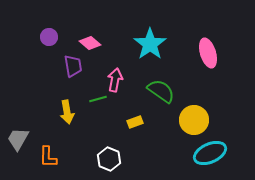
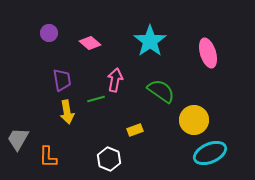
purple circle: moved 4 px up
cyan star: moved 3 px up
purple trapezoid: moved 11 px left, 14 px down
green line: moved 2 px left
yellow rectangle: moved 8 px down
